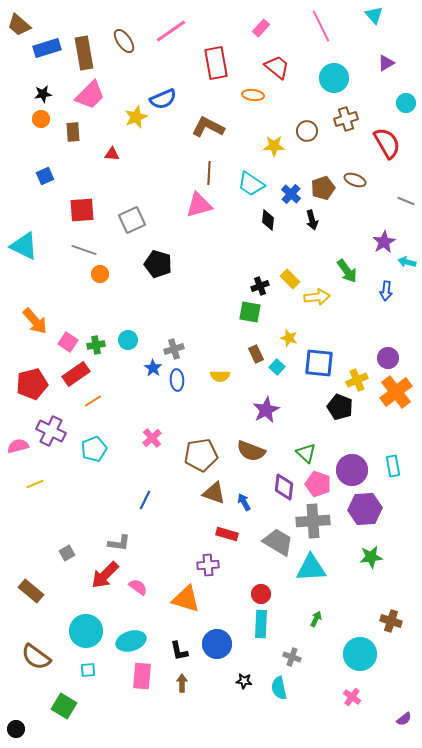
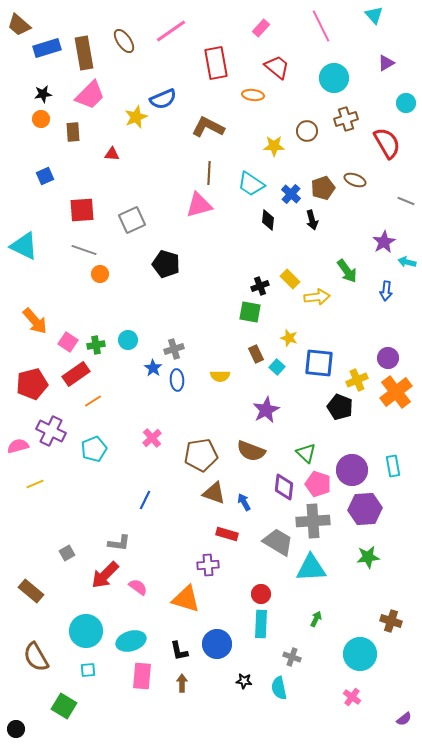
black pentagon at (158, 264): moved 8 px right
green star at (371, 557): moved 3 px left
brown semicircle at (36, 657): rotated 24 degrees clockwise
